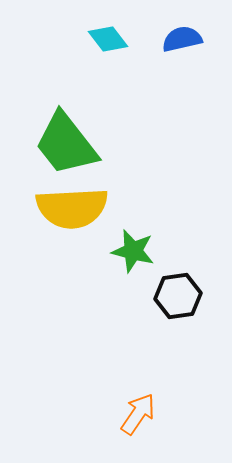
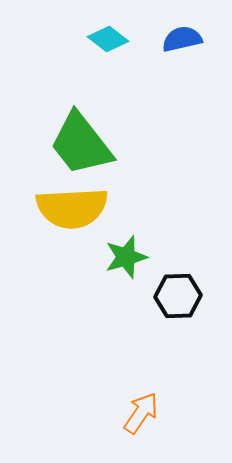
cyan diamond: rotated 15 degrees counterclockwise
green trapezoid: moved 15 px right
green star: moved 7 px left, 6 px down; rotated 30 degrees counterclockwise
black hexagon: rotated 6 degrees clockwise
orange arrow: moved 3 px right, 1 px up
